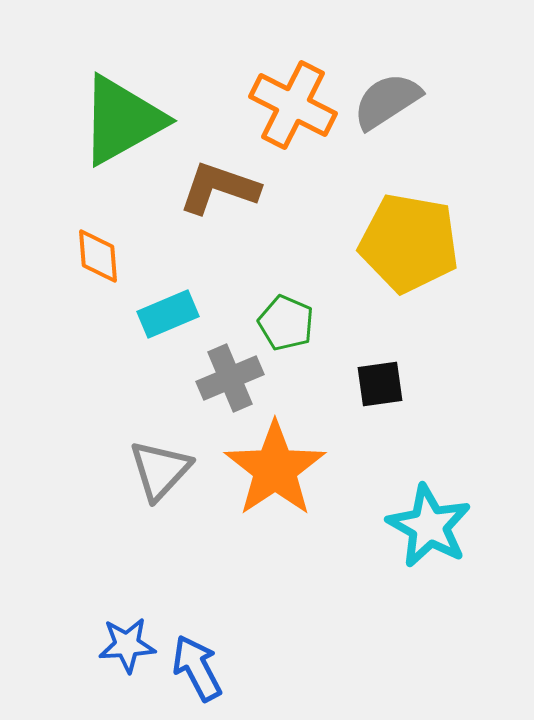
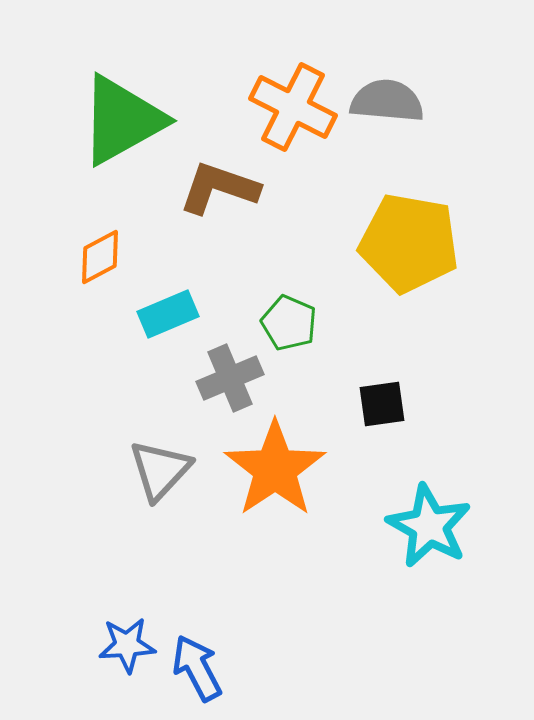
gray semicircle: rotated 38 degrees clockwise
orange cross: moved 2 px down
orange diamond: moved 2 px right, 1 px down; rotated 66 degrees clockwise
green pentagon: moved 3 px right
black square: moved 2 px right, 20 px down
